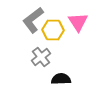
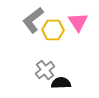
gray cross: moved 4 px right, 13 px down
black semicircle: moved 4 px down
